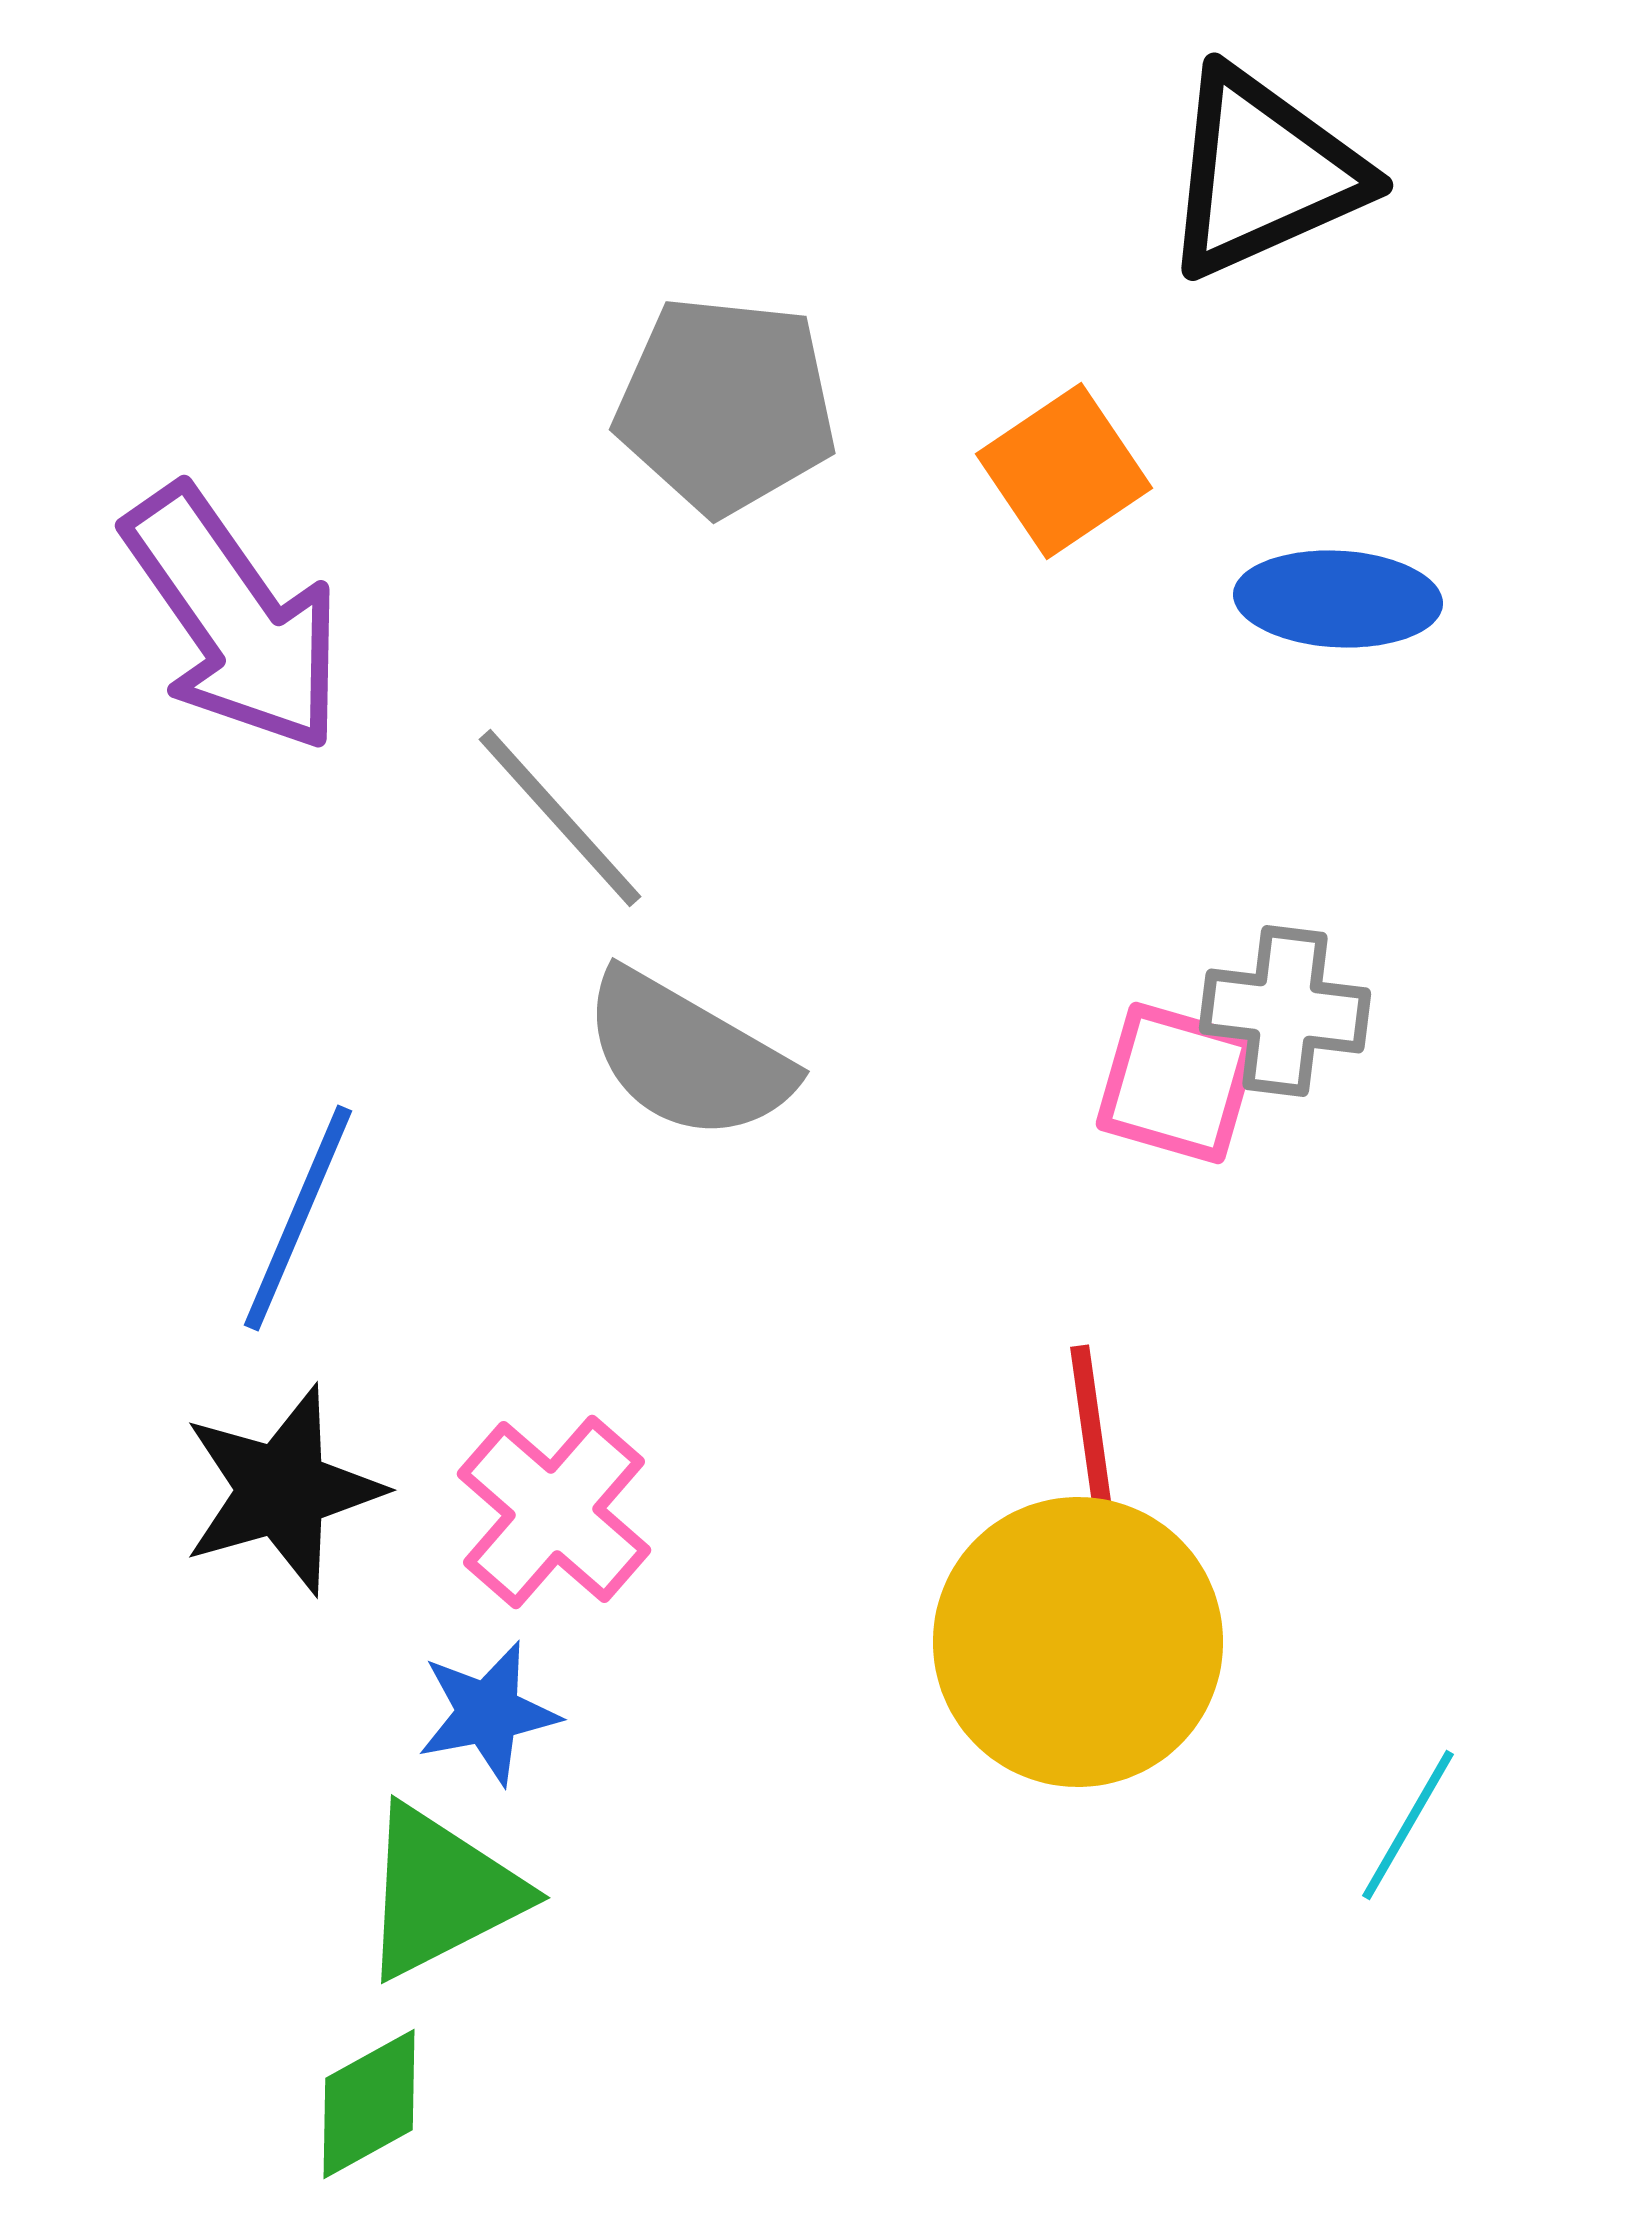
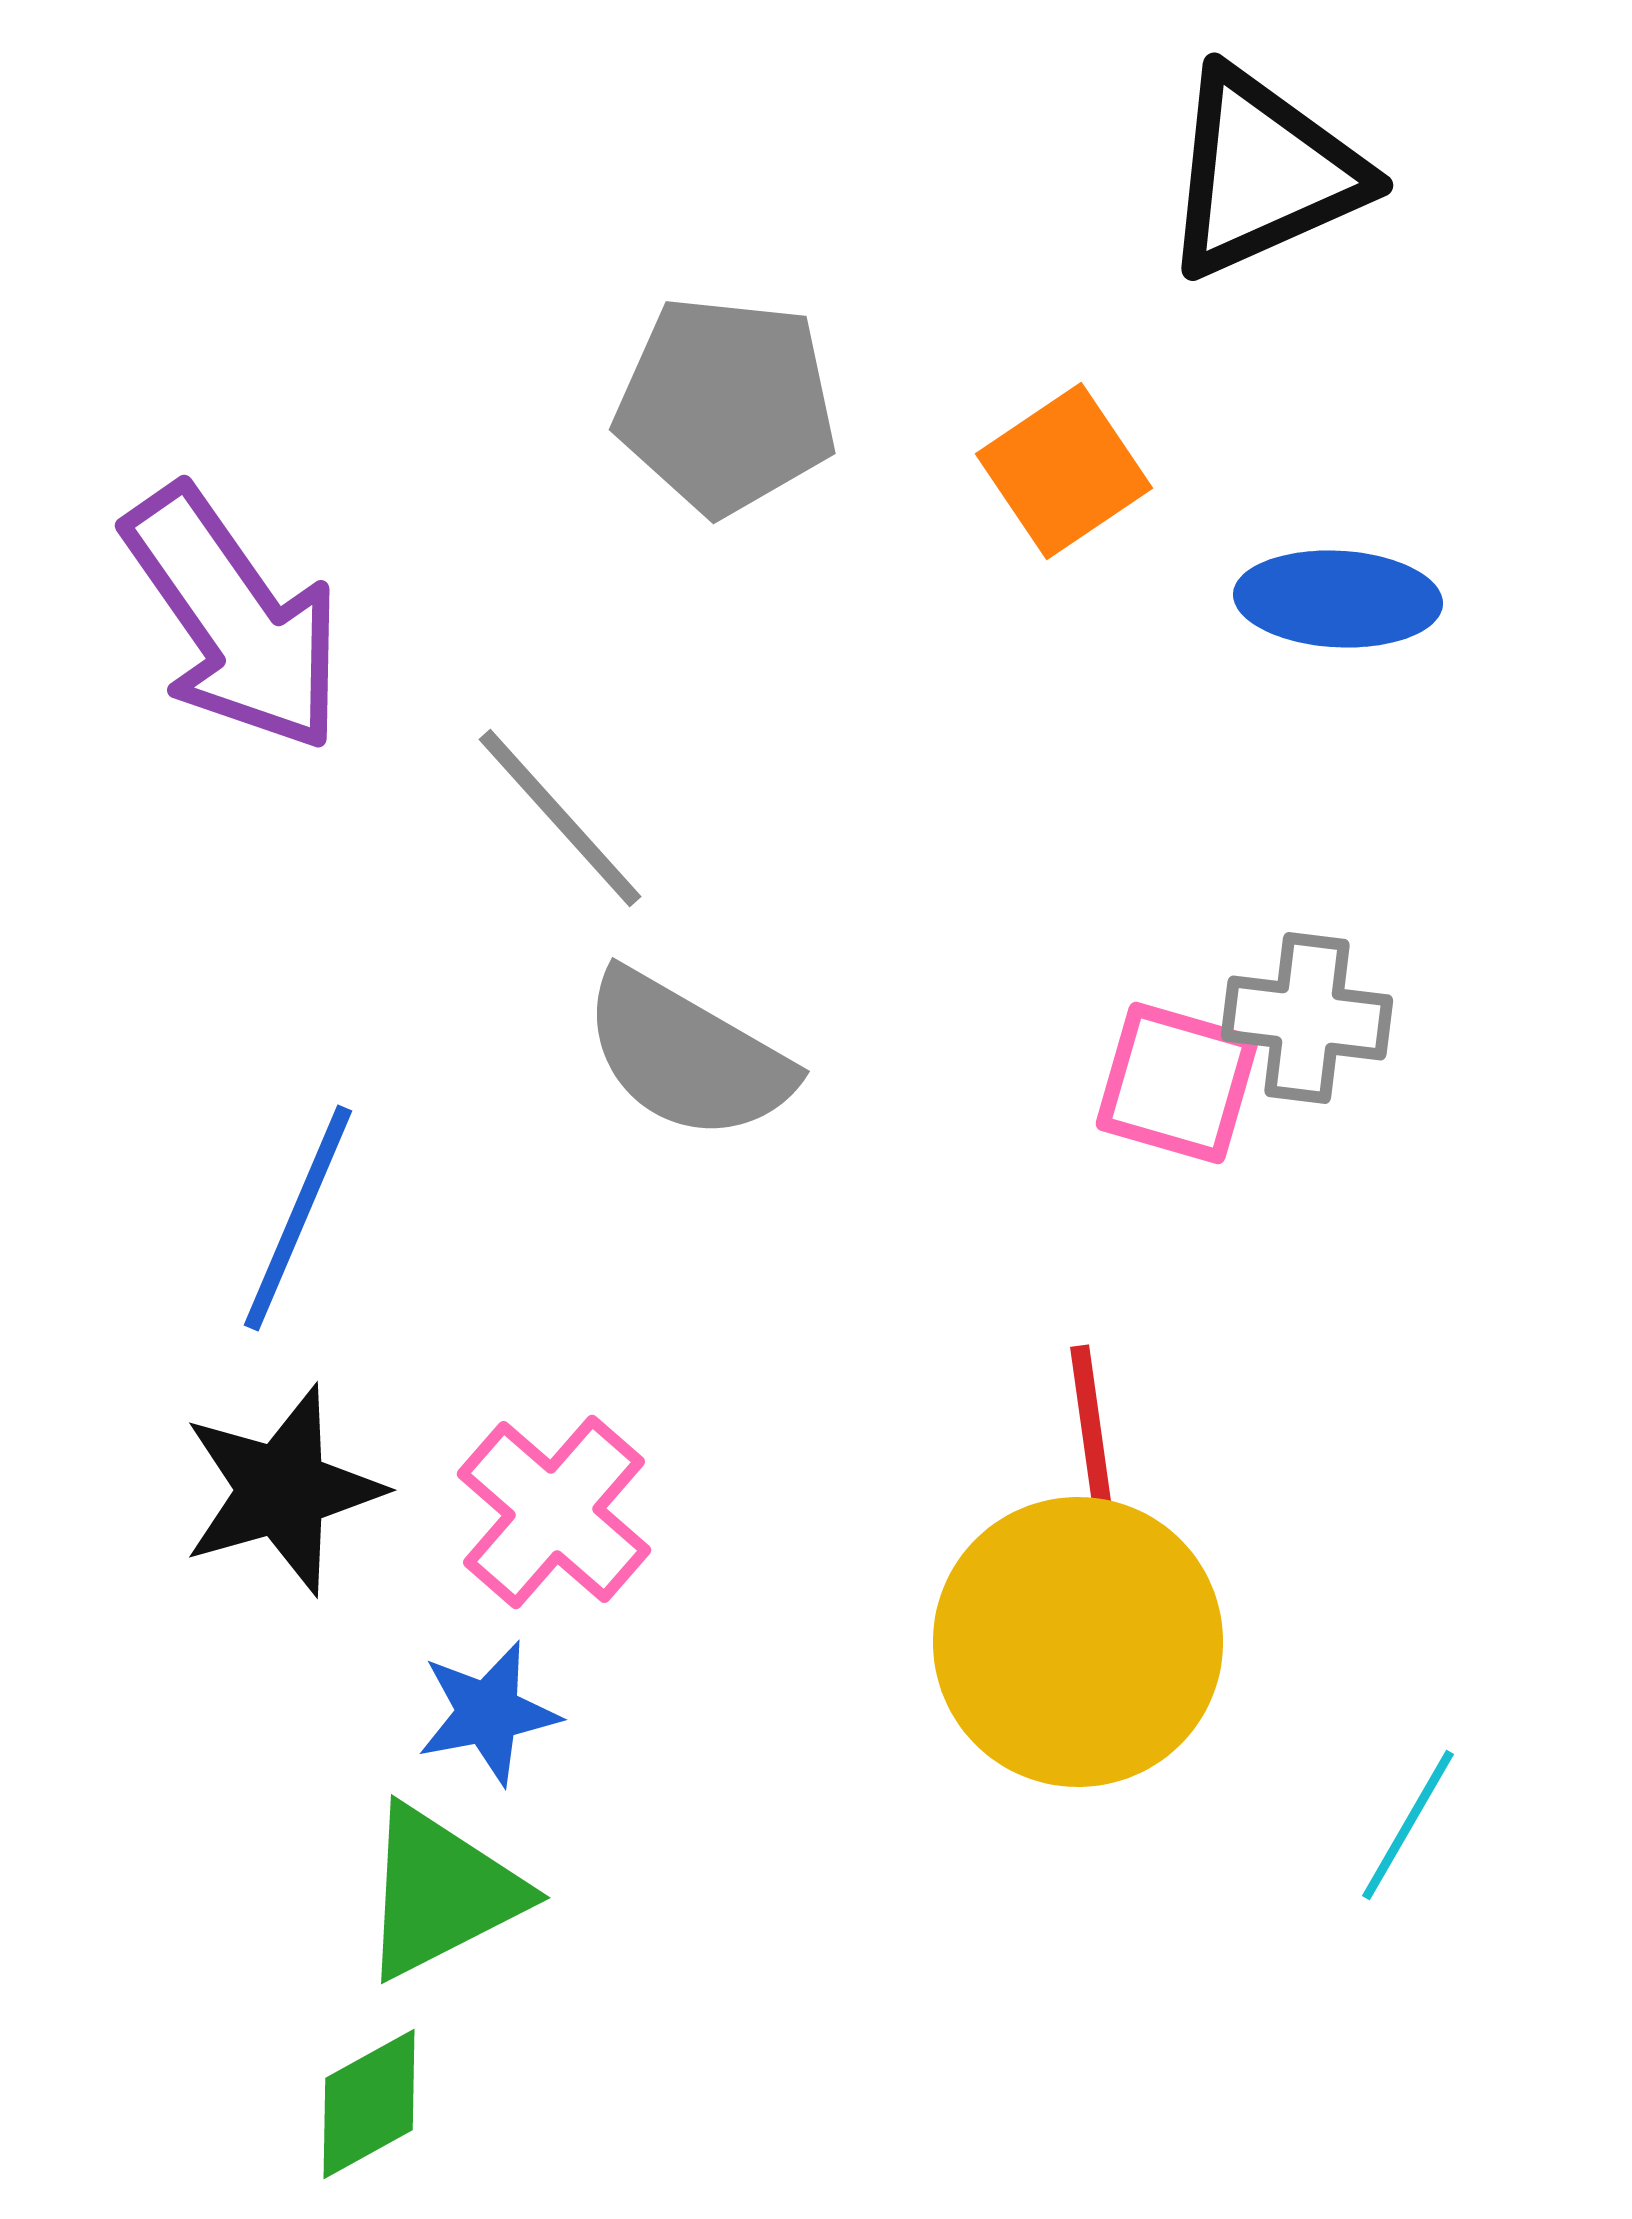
gray cross: moved 22 px right, 7 px down
